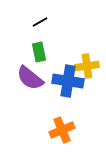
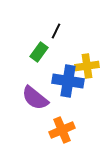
black line: moved 16 px right, 9 px down; rotated 35 degrees counterclockwise
green rectangle: rotated 48 degrees clockwise
purple semicircle: moved 5 px right, 20 px down
